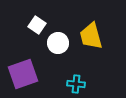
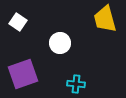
white square: moved 19 px left, 3 px up
yellow trapezoid: moved 14 px right, 17 px up
white circle: moved 2 px right
